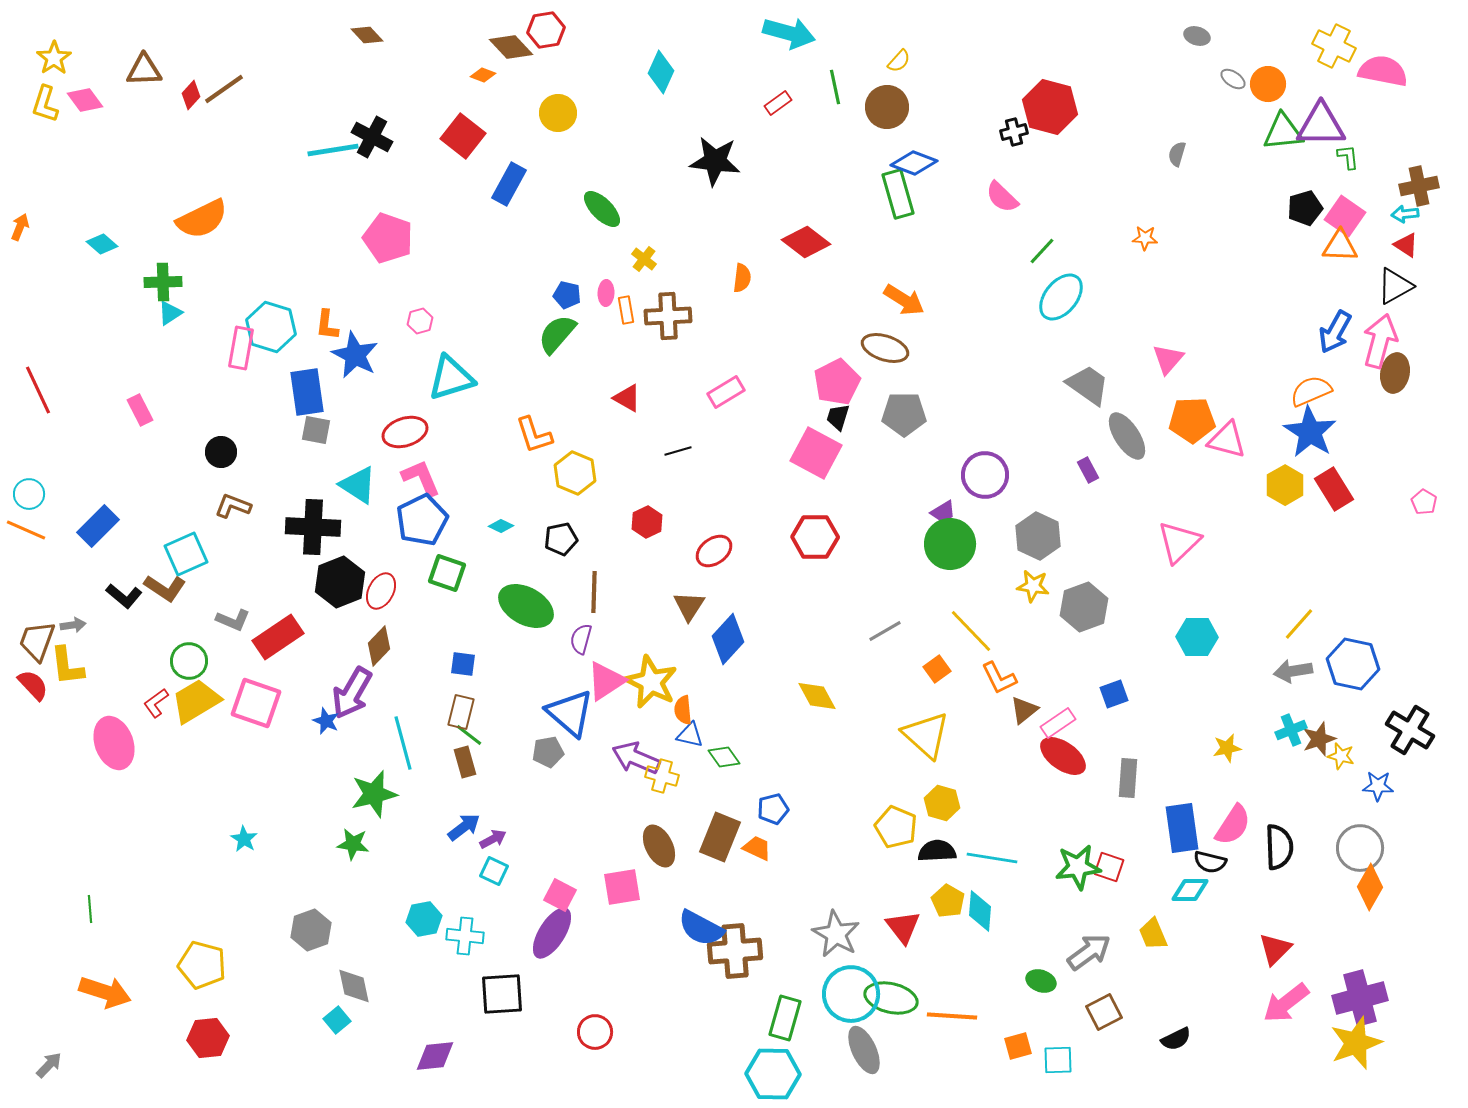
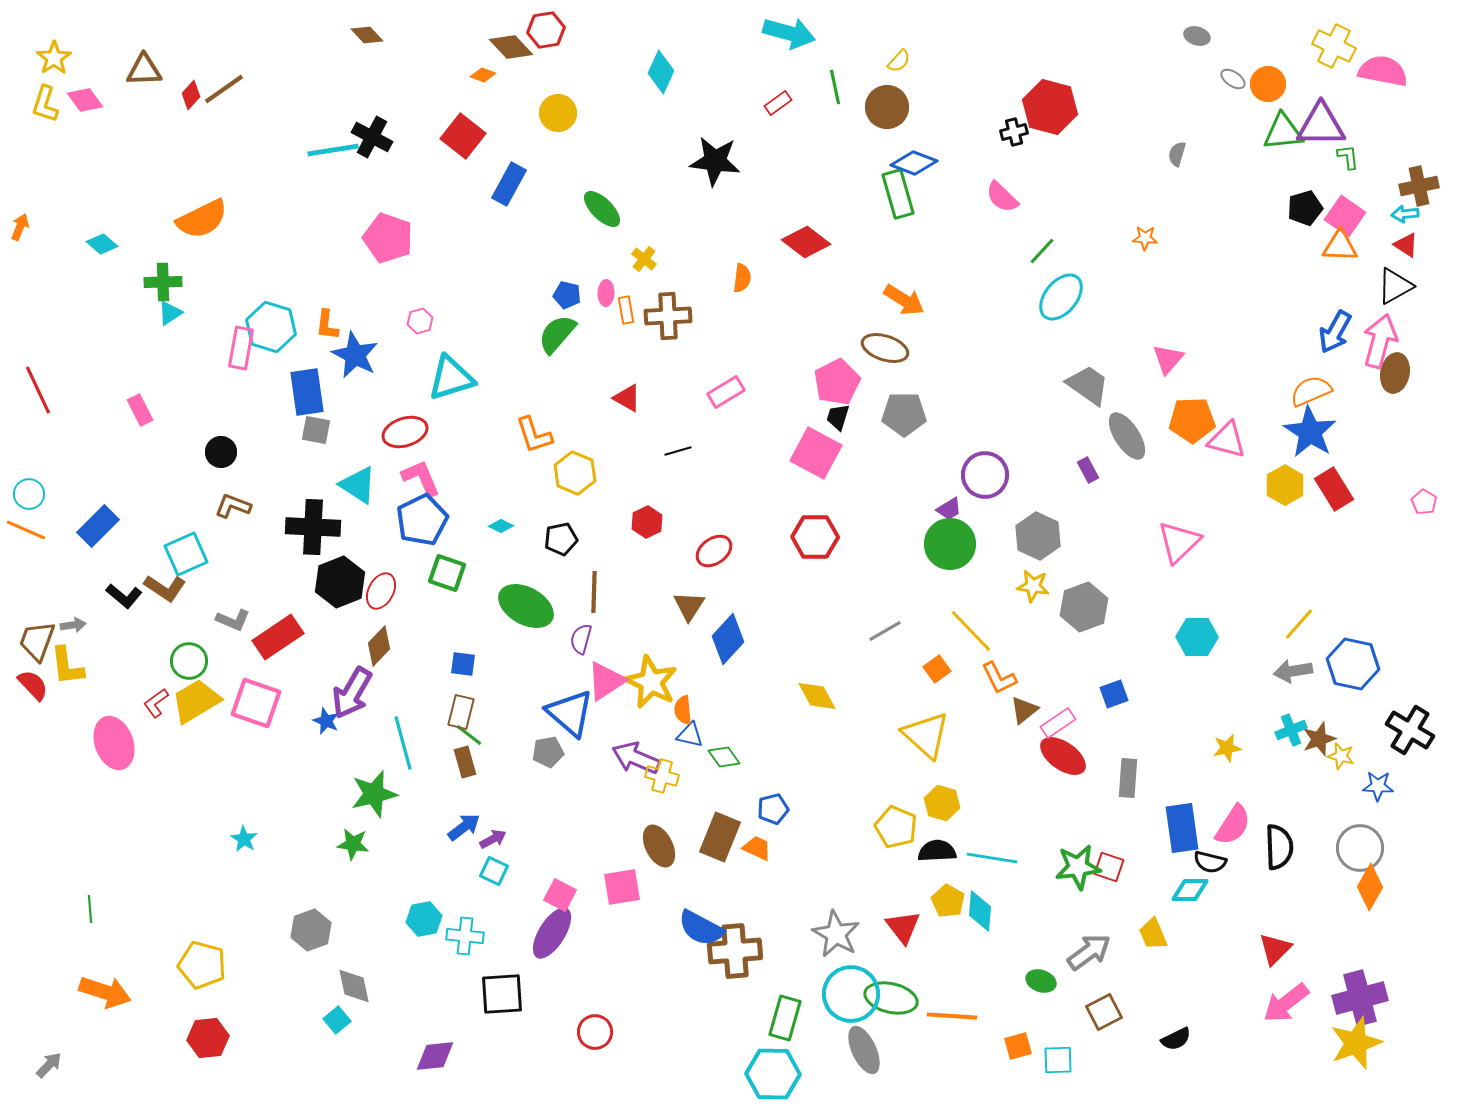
purple trapezoid at (943, 512): moved 6 px right, 3 px up
